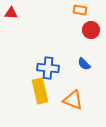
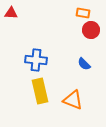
orange rectangle: moved 3 px right, 3 px down
blue cross: moved 12 px left, 8 px up
